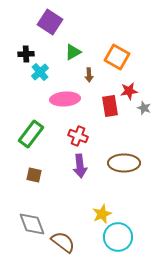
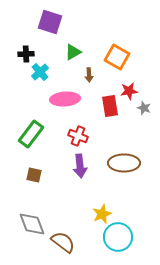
purple square: rotated 15 degrees counterclockwise
